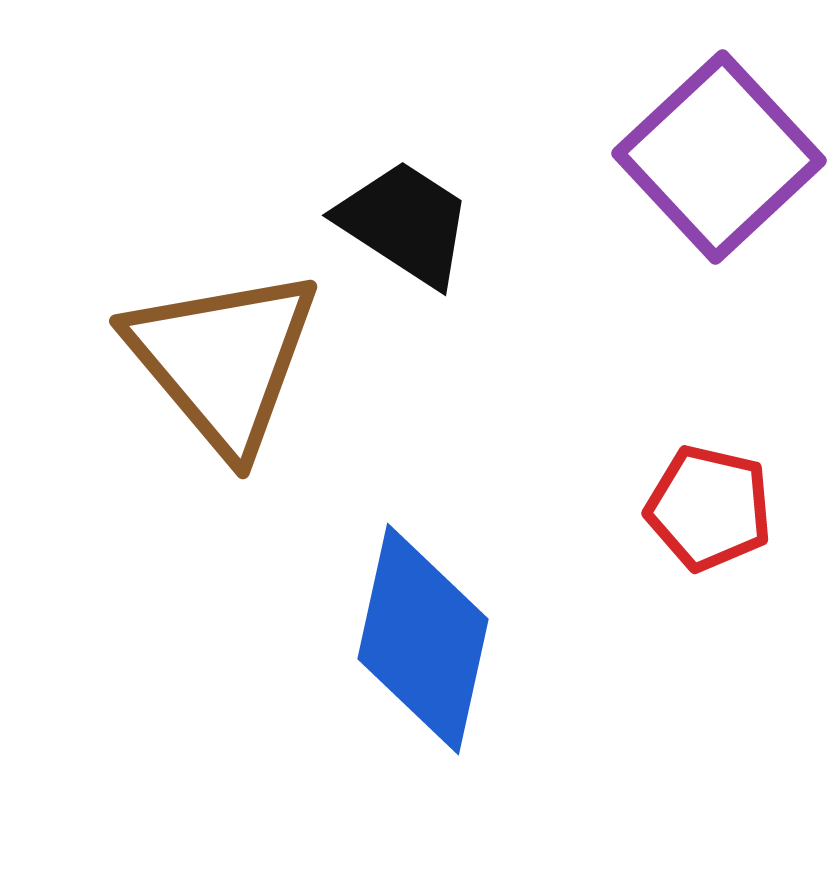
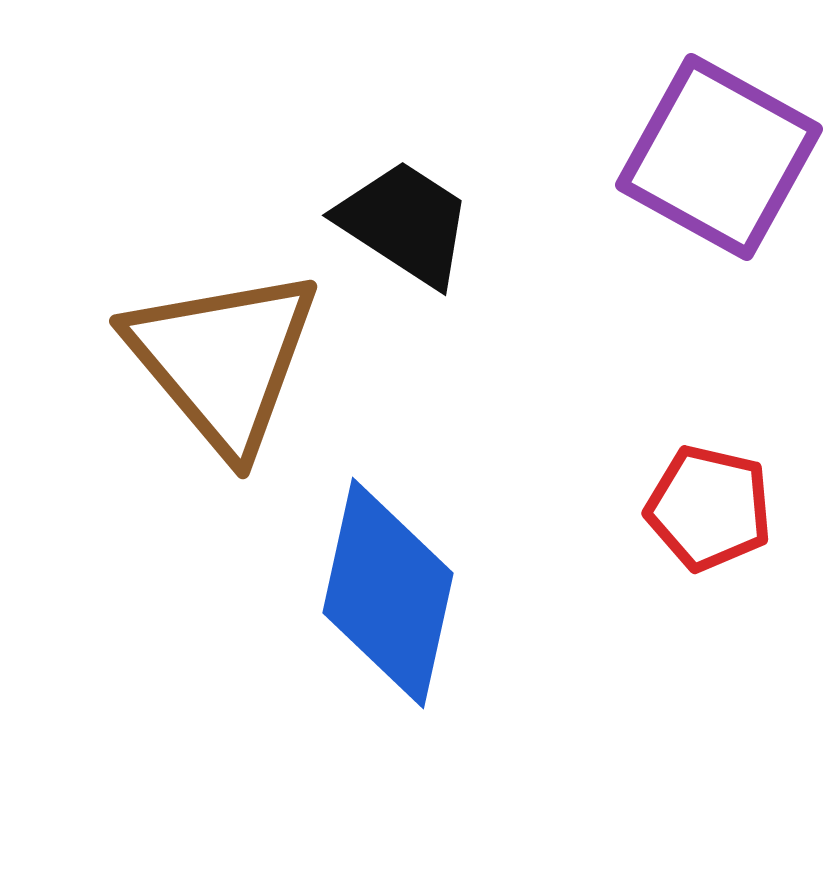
purple square: rotated 18 degrees counterclockwise
blue diamond: moved 35 px left, 46 px up
